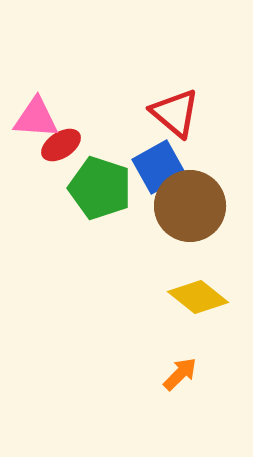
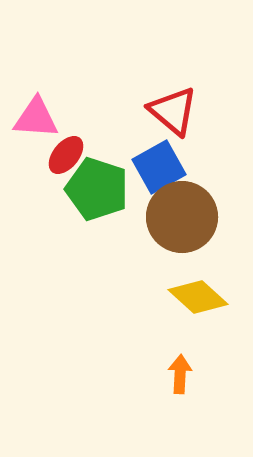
red triangle: moved 2 px left, 2 px up
red ellipse: moved 5 px right, 10 px down; rotated 18 degrees counterclockwise
green pentagon: moved 3 px left, 1 px down
brown circle: moved 8 px left, 11 px down
yellow diamond: rotated 4 degrees clockwise
orange arrow: rotated 42 degrees counterclockwise
